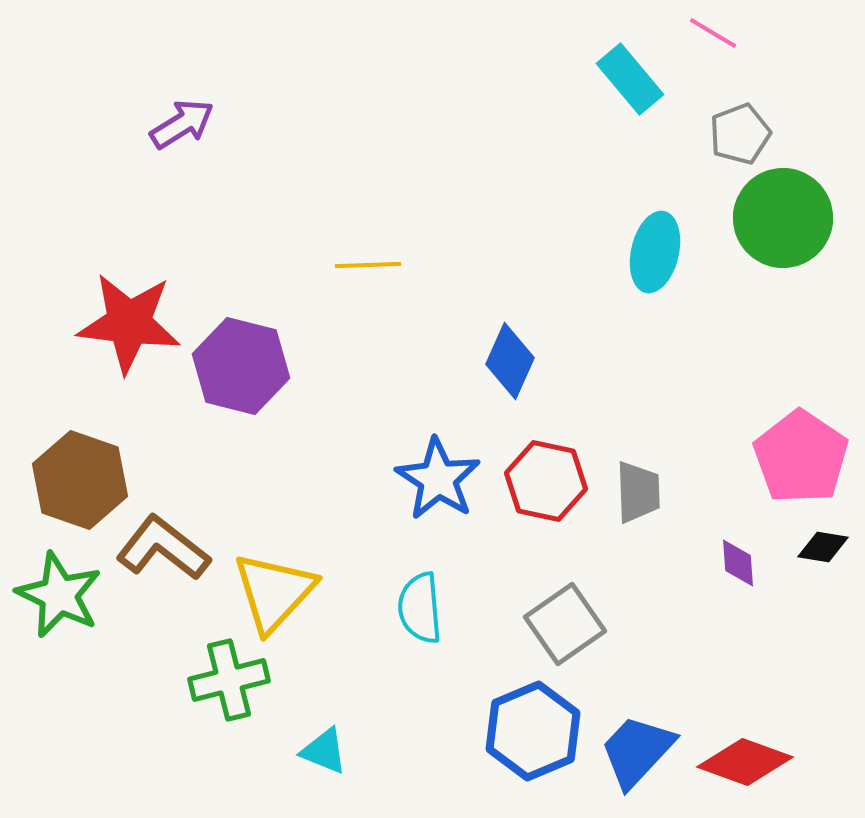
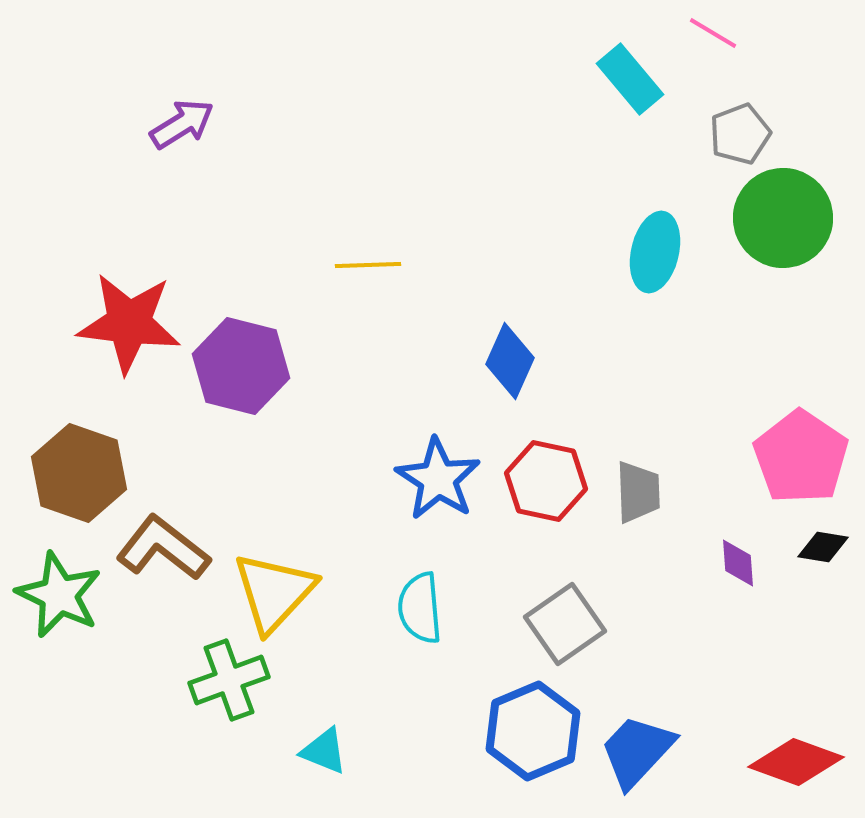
brown hexagon: moved 1 px left, 7 px up
green cross: rotated 6 degrees counterclockwise
red diamond: moved 51 px right
